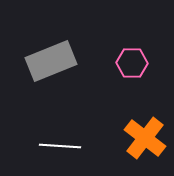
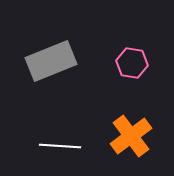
pink hexagon: rotated 8 degrees clockwise
orange cross: moved 14 px left, 2 px up; rotated 15 degrees clockwise
